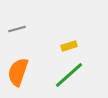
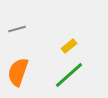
yellow rectangle: rotated 21 degrees counterclockwise
